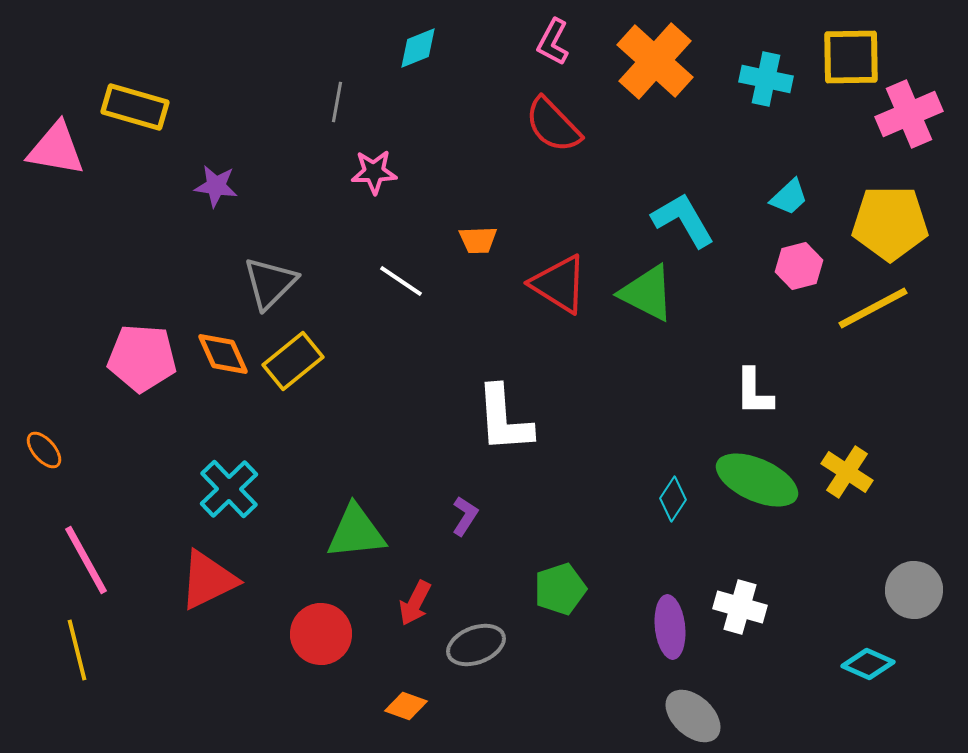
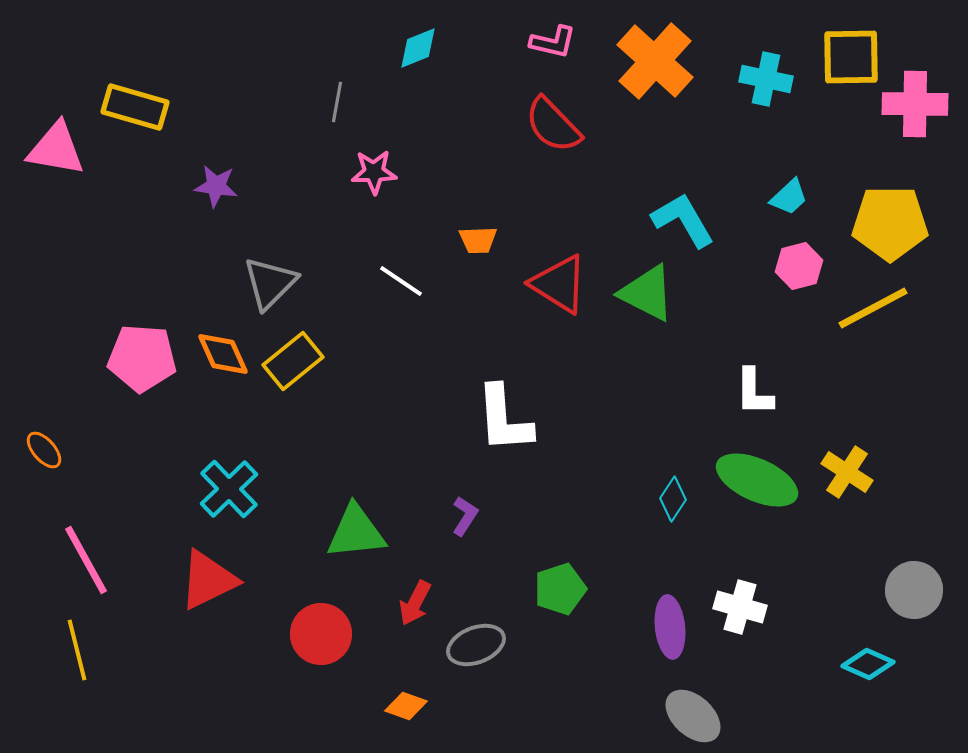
pink L-shape at (553, 42): rotated 105 degrees counterclockwise
pink cross at (909, 114): moved 6 px right, 10 px up; rotated 24 degrees clockwise
